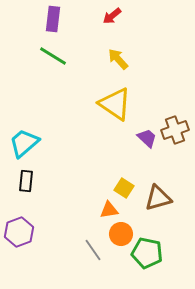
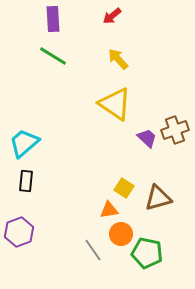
purple rectangle: rotated 10 degrees counterclockwise
